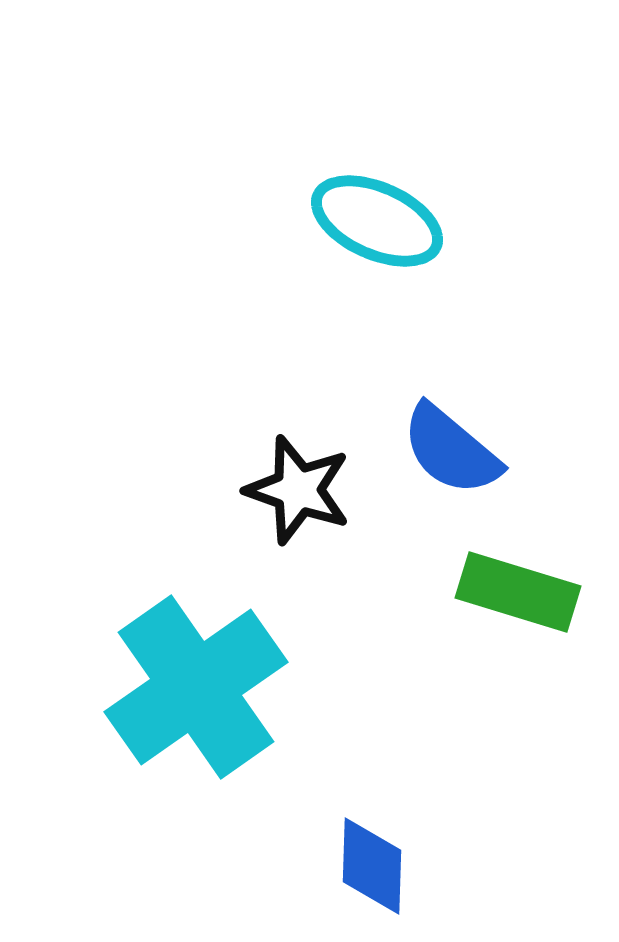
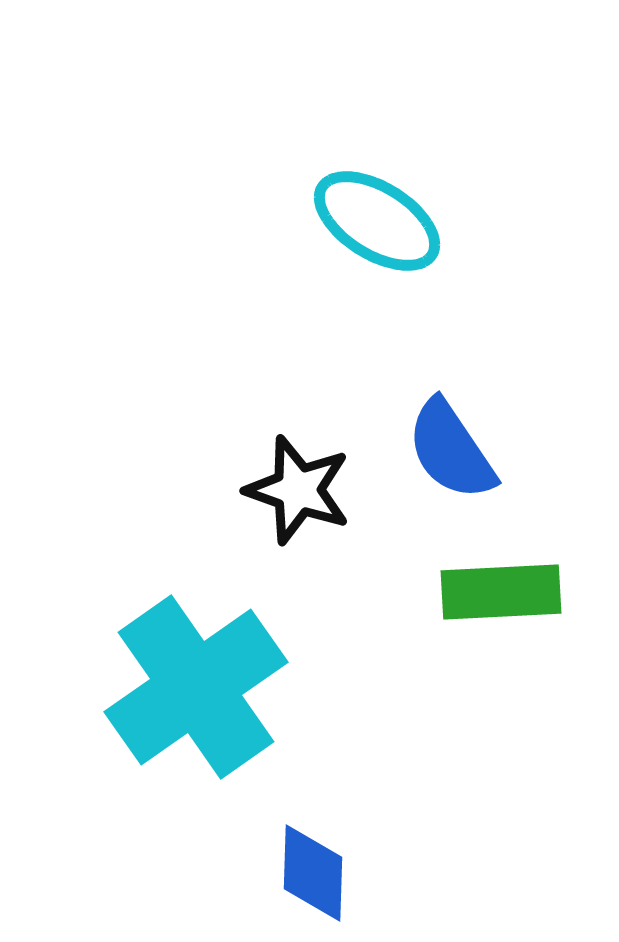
cyan ellipse: rotated 8 degrees clockwise
blue semicircle: rotated 16 degrees clockwise
green rectangle: moved 17 px left; rotated 20 degrees counterclockwise
blue diamond: moved 59 px left, 7 px down
